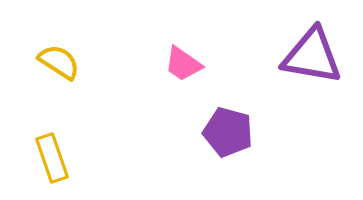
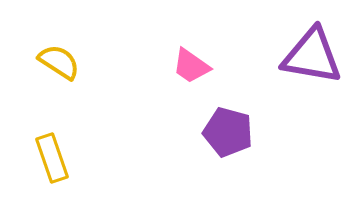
pink trapezoid: moved 8 px right, 2 px down
